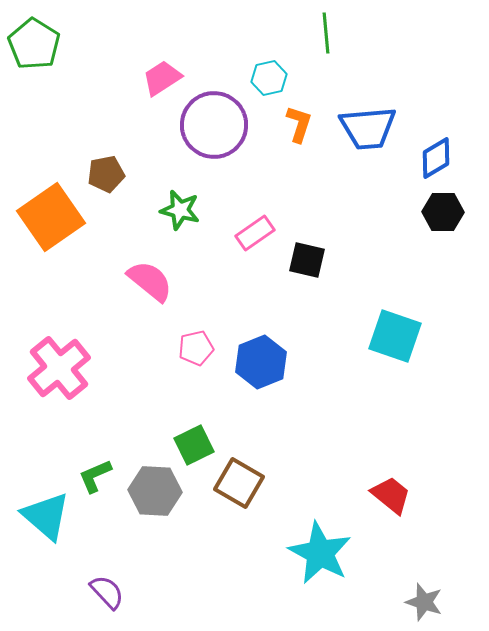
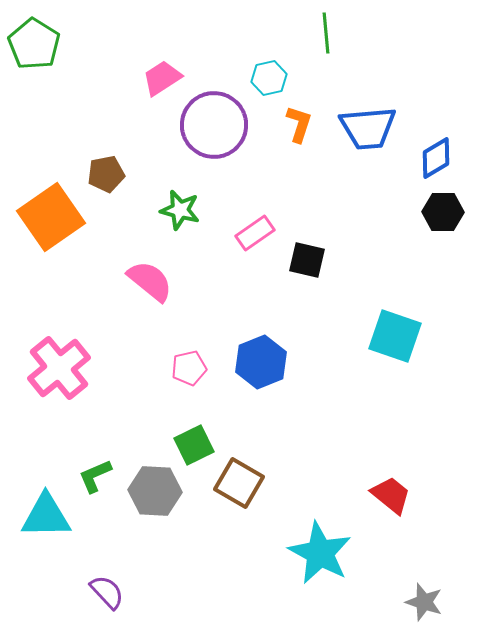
pink pentagon: moved 7 px left, 20 px down
cyan triangle: rotated 42 degrees counterclockwise
